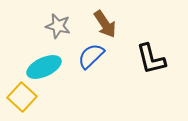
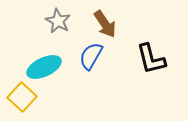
gray star: moved 5 px up; rotated 15 degrees clockwise
blue semicircle: rotated 16 degrees counterclockwise
